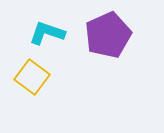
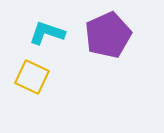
yellow square: rotated 12 degrees counterclockwise
